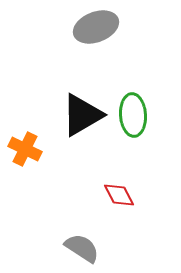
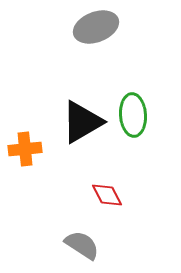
black triangle: moved 7 px down
orange cross: rotated 32 degrees counterclockwise
red diamond: moved 12 px left
gray semicircle: moved 3 px up
